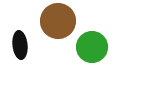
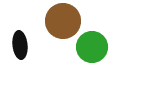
brown circle: moved 5 px right
